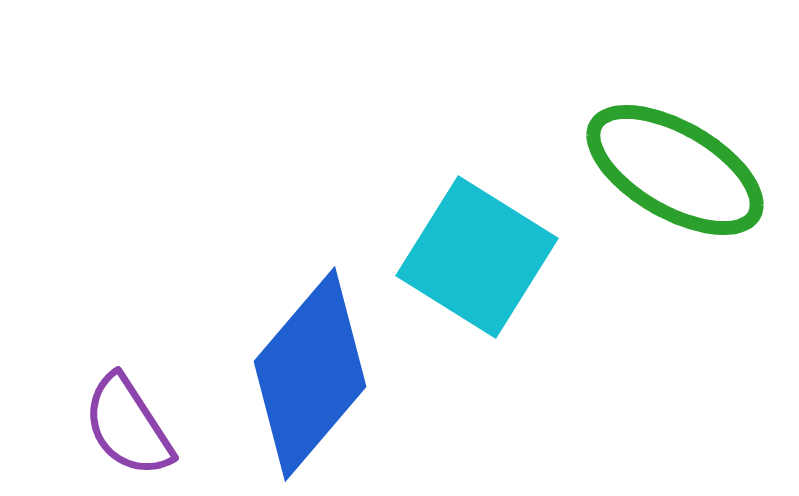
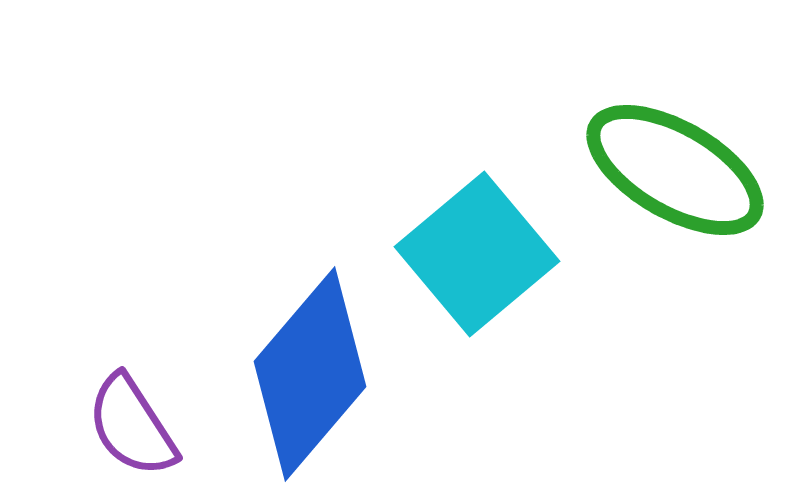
cyan square: moved 3 px up; rotated 18 degrees clockwise
purple semicircle: moved 4 px right
